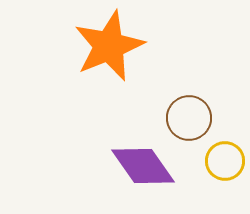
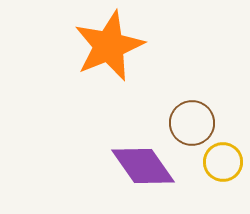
brown circle: moved 3 px right, 5 px down
yellow circle: moved 2 px left, 1 px down
